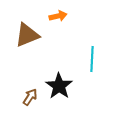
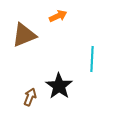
orange arrow: rotated 12 degrees counterclockwise
brown triangle: moved 3 px left
brown arrow: rotated 12 degrees counterclockwise
